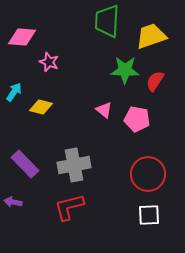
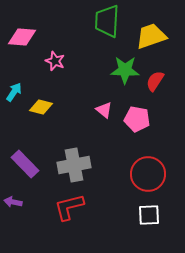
pink star: moved 6 px right, 1 px up
